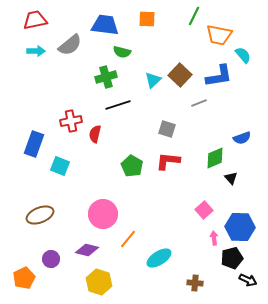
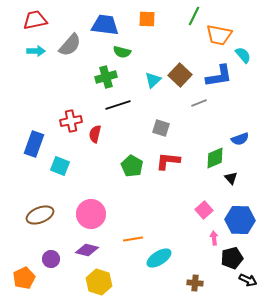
gray semicircle: rotated 10 degrees counterclockwise
gray square: moved 6 px left, 1 px up
blue semicircle: moved 2 px left, 1 px down
pink circle: moved 12 px left
blue hexagon: moved 7 px up
orange line: moved 5 px right; rotated 42 degrees clockwise
